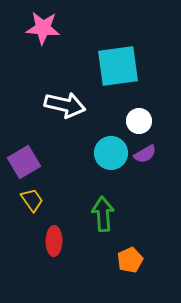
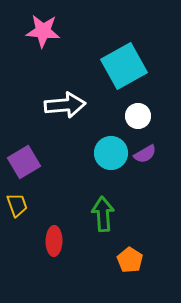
pink star: moved 3 px down
cyan square: moved 6 px right; rotated 21 degrees counterclockwise
white arrow: rotated 18 degrees counterclockwise
white circle: moved 1 px left, 5 px up
yellow trapezoid: moved 15 px left, 5 px down; rotated 15 degrees clockwise
orange pentagon: rotated 15 degrees counterclockwise
